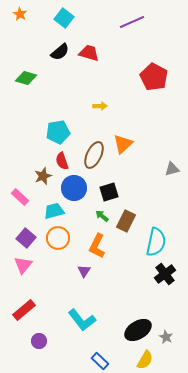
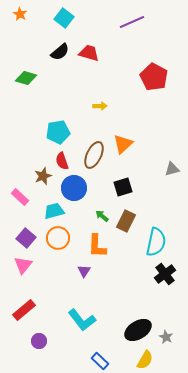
black square: moved 14 px right, 5 px up
orange L-shape: rotated 25 degrees counterclockwise
